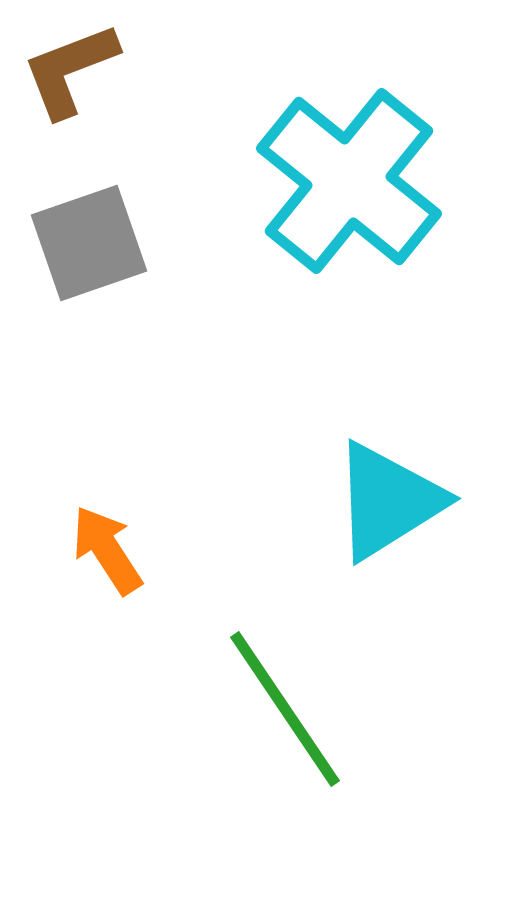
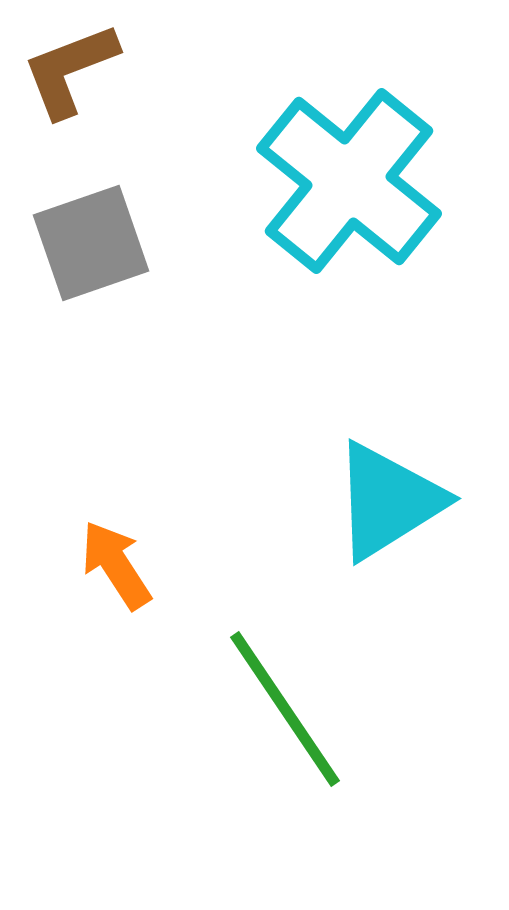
gray square: moved 2 px right
orange arrow: moved 9 px right, 15 px down
